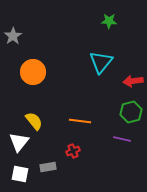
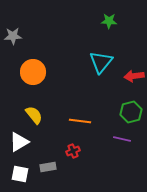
gray star: rotated 30 degrees clockwise
red arrow: moved 1 px right, 5 px up
yellow semicircle: moved 6 px up
white triangle: rotated 20 degrees clockwise
